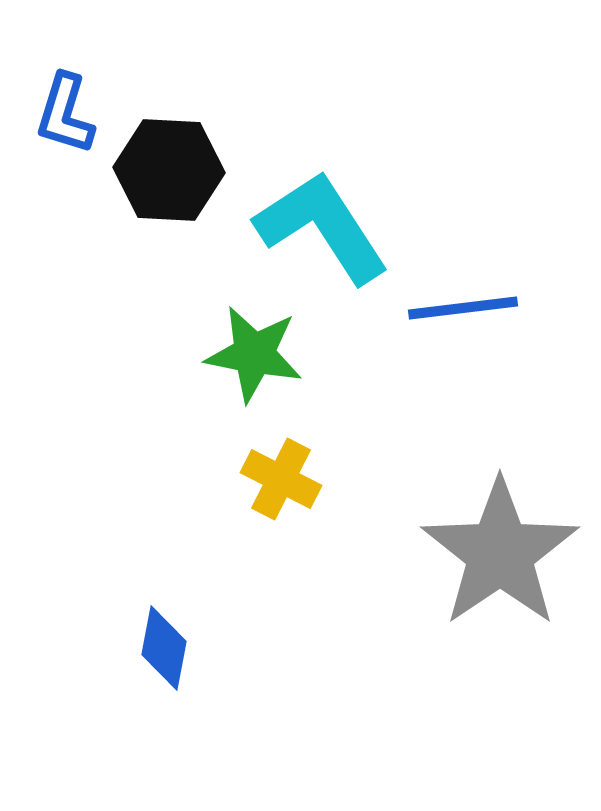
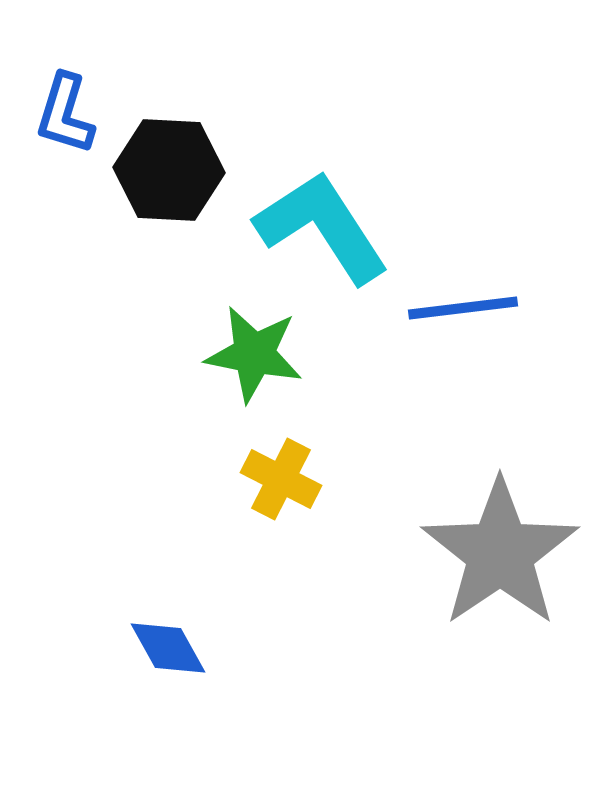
blue diamond: moved 4 px right; rotated 40 degrees counterclockwise
